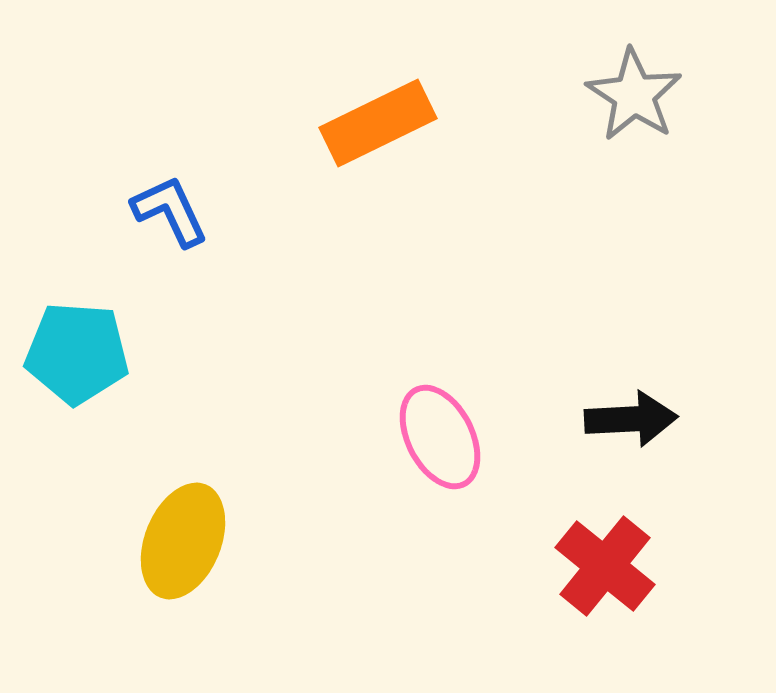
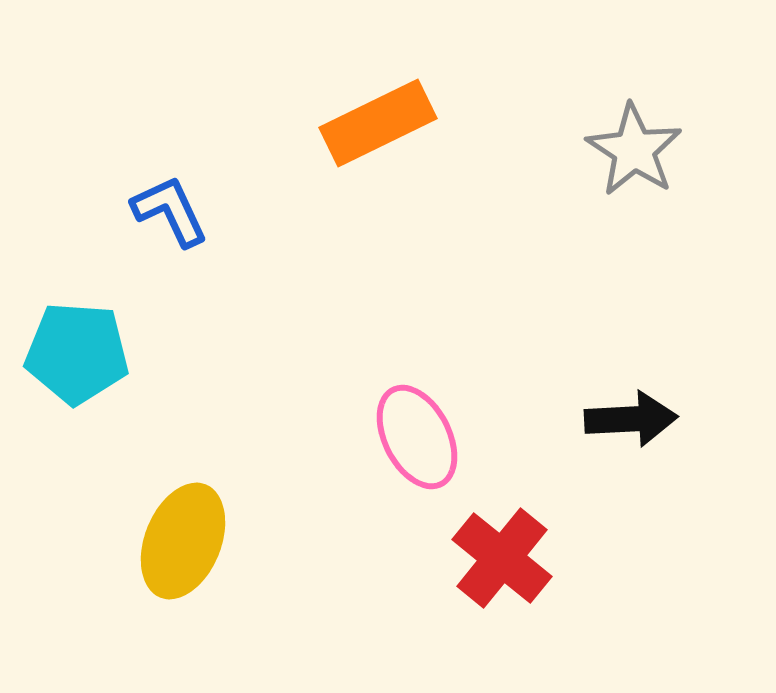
gray star: moved 55 px down
pink ellipse: moved 23 px left
red cross: moved 103 px left, 8 px up
